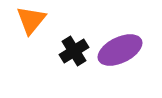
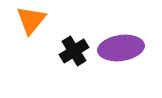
purple ellipse: moved 1 px right, 2 px up; rotated 18 degrees clockwise
